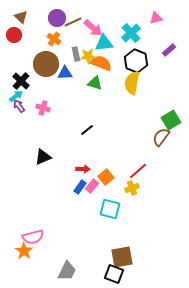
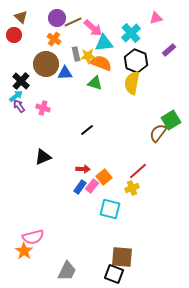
brown semicircle: moved 3 px left, 4 px up
orange square: moved 2 px left
brown square: rotated 15 degrees clockwise
